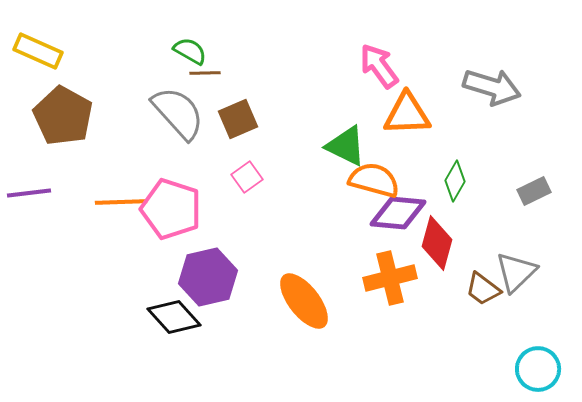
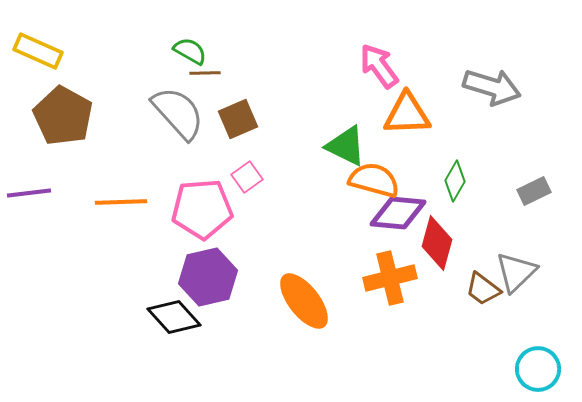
pink pentagon: moved 31 px right; rotated 22 degrees counterclockwise
